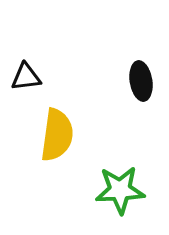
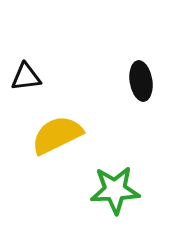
yellow semicircle: rotated 124 degrees counterclockwise
green star: moved 5 px left
